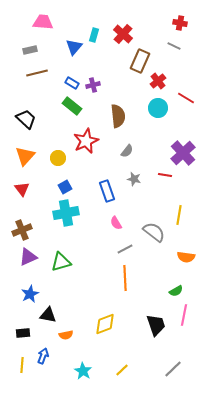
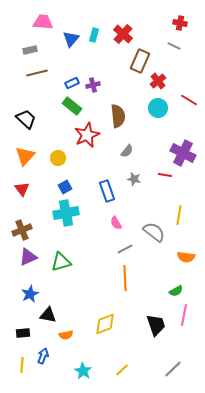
blue triangle at (74, 47): moved 3 px left, 8 px up
blue rectangle at (72, 83): rotated 56 degrees counterclockwise
red line at (186, 98): moved 3 px right, 2 px down
red star at (86, 141): moved 1 px right, 6 px up
purple cross at (183, 153): rotated 20 degrees counterclockwise
